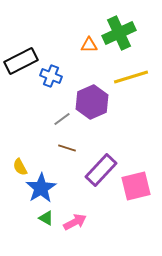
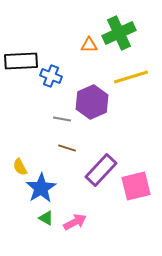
black rectangle: rotated 24 degrees clockwise
gray line: rotated 48 degrees clockwise
